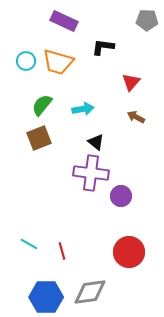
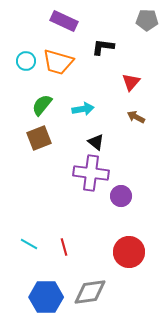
red line: moved 2 px right, 4 px up
